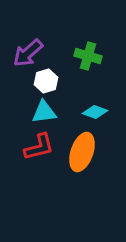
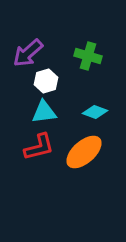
orange ellipse: moved 2 px right; rotated 30 degrees clockwise
